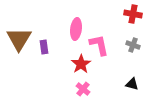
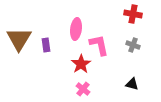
purple rectangle: moved 2 px right, 2 px up
